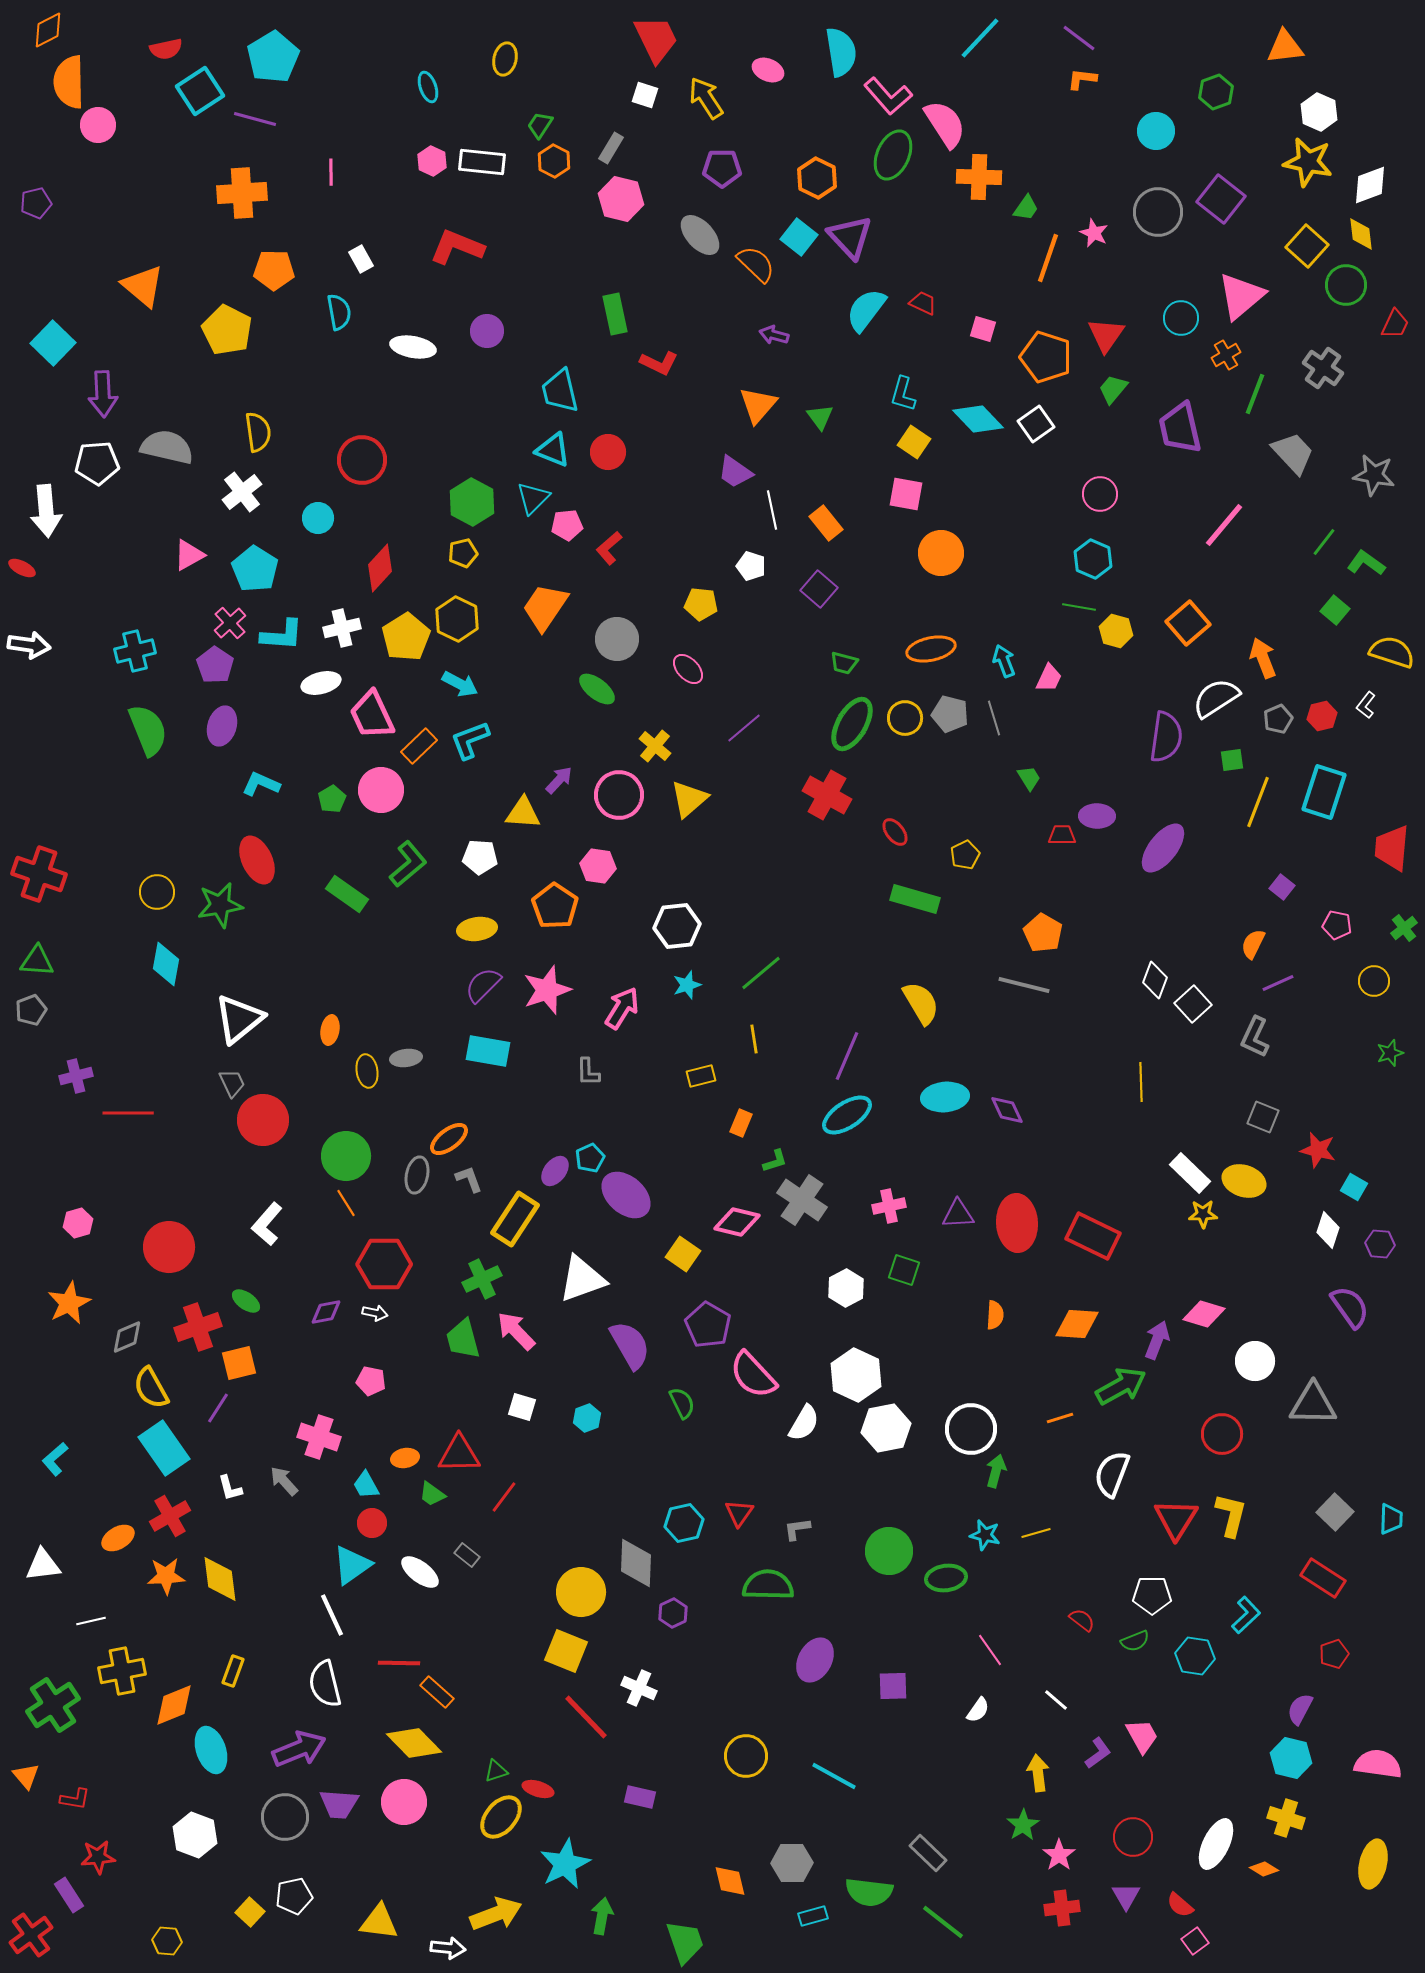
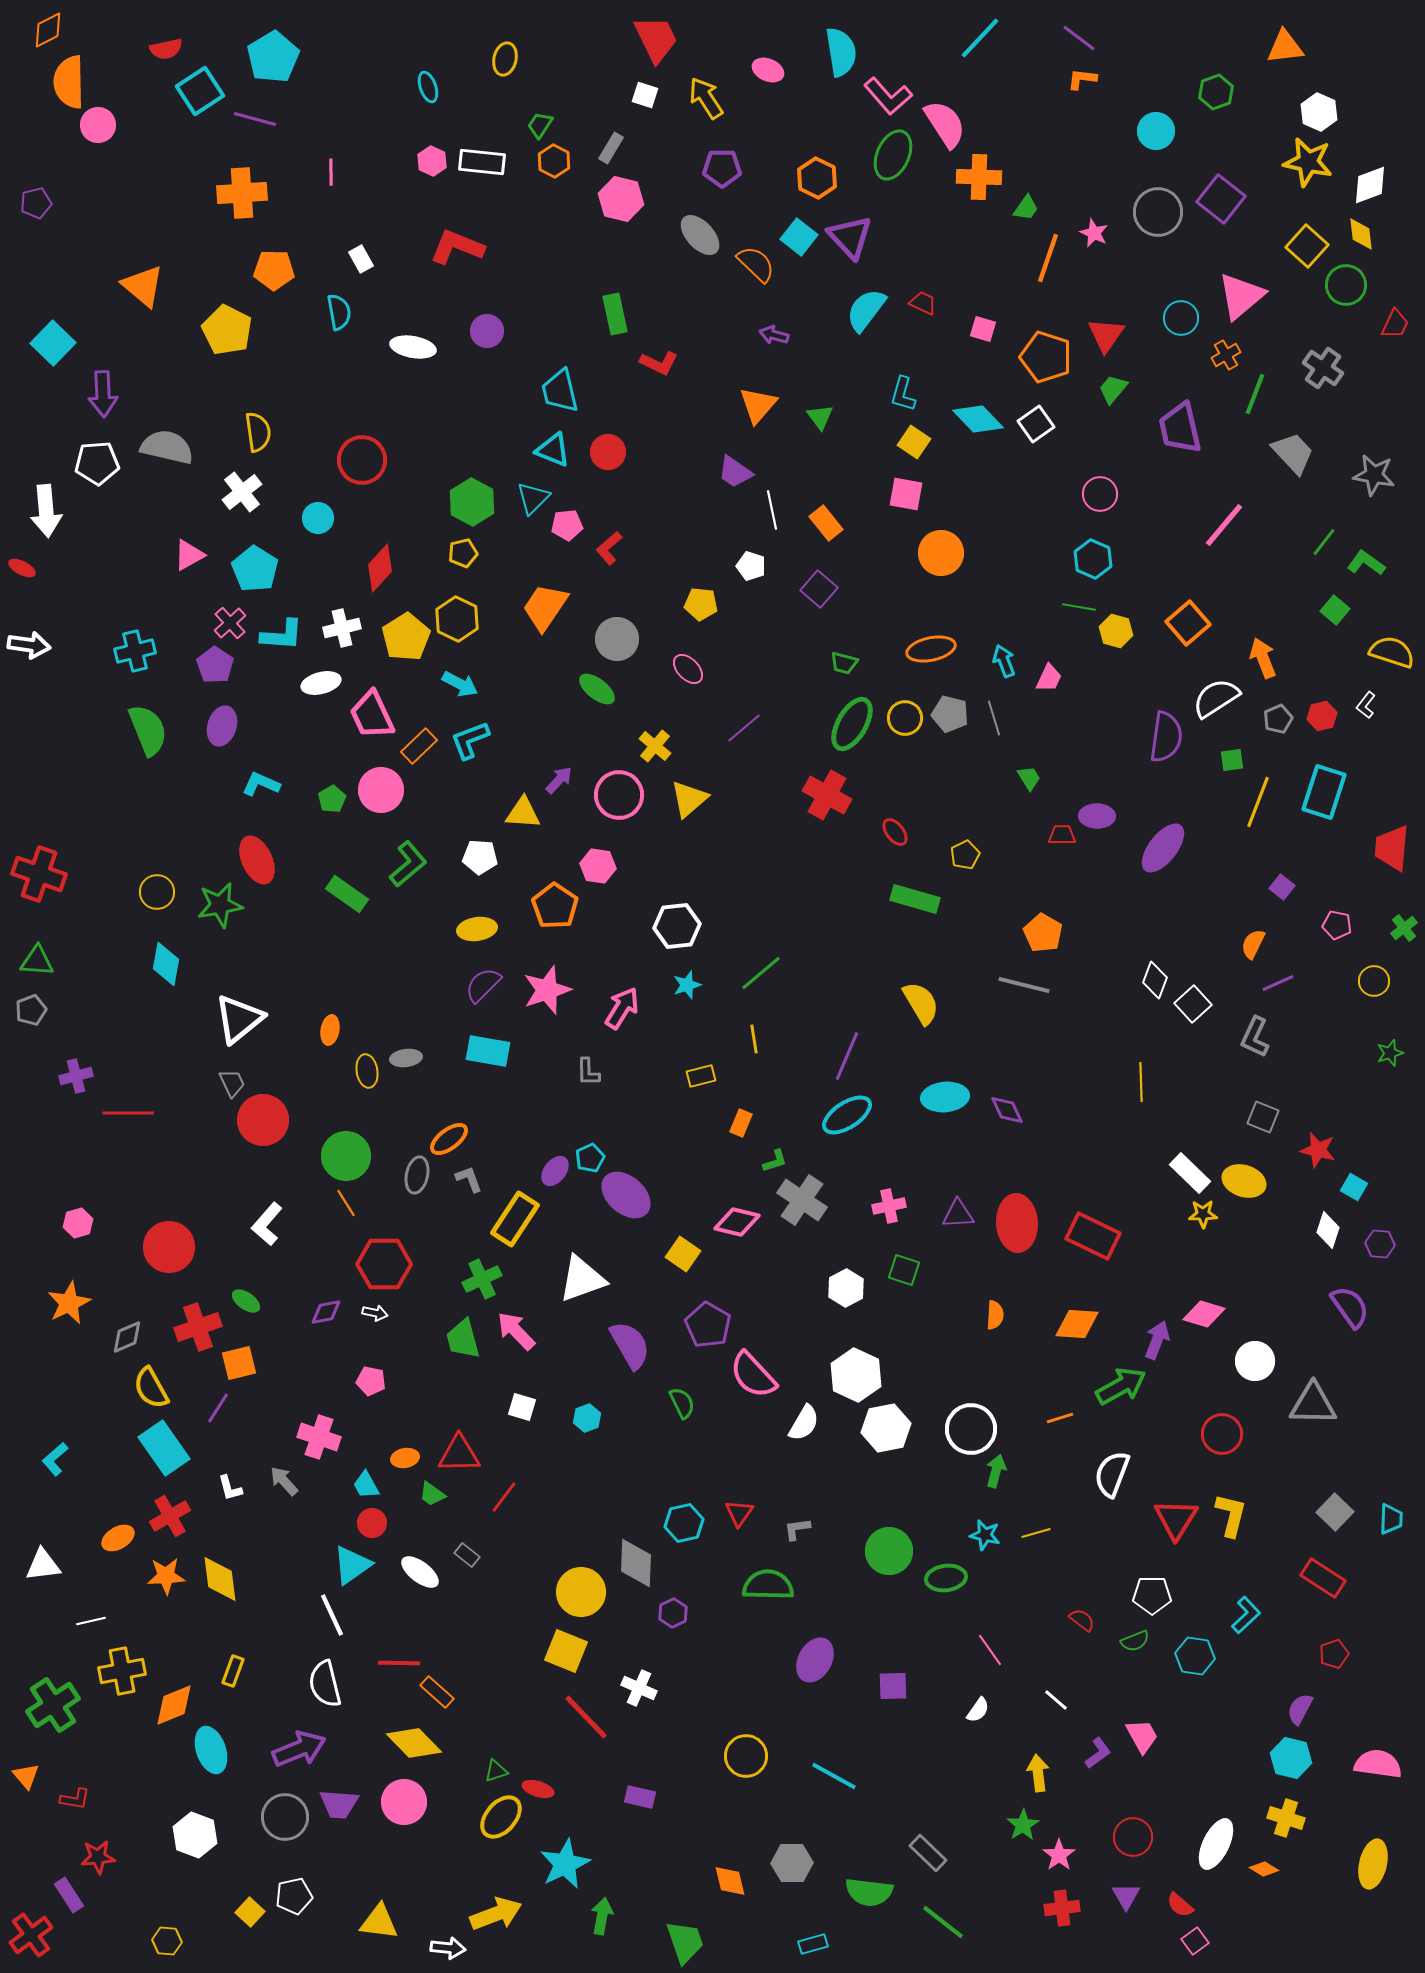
cyan rectangle at (813, 1916): moved 28 px down
